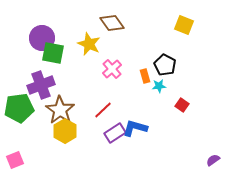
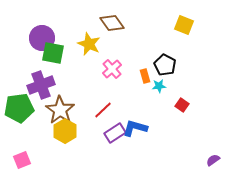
pink square: moved 7 px right
